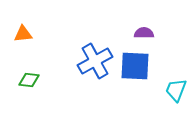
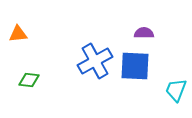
orange triangle: moved 5 px left
